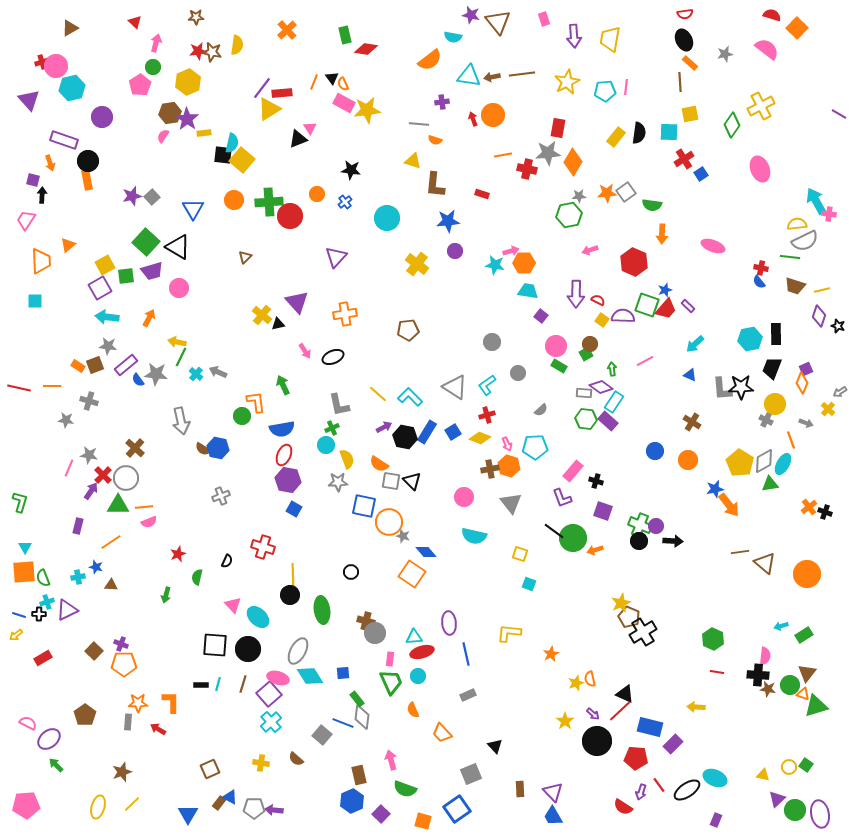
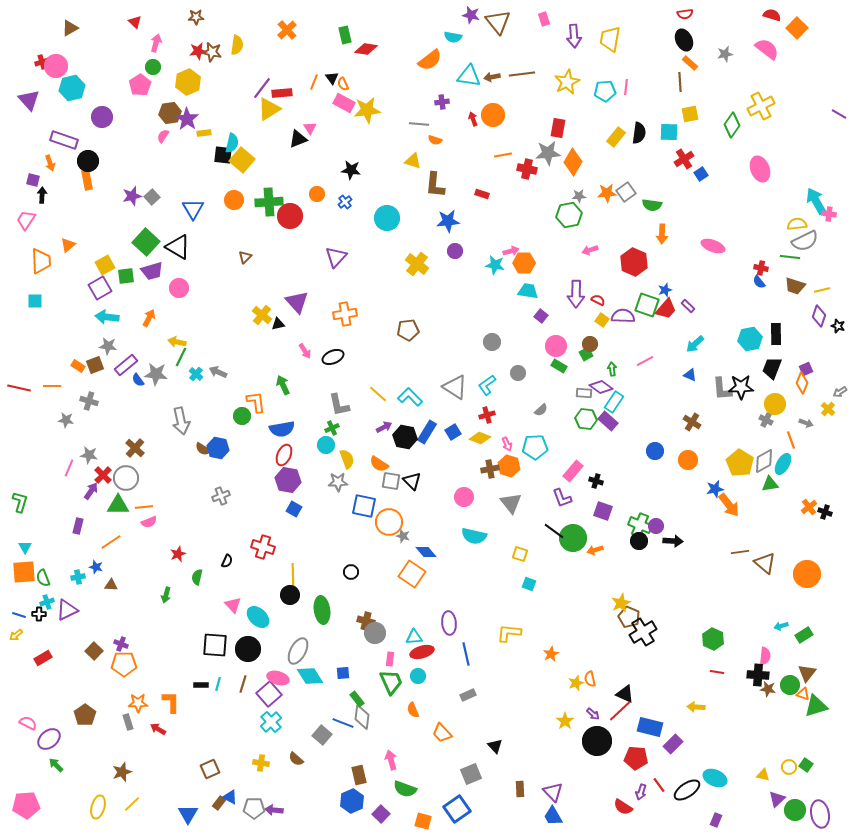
gray rectangle at (128, 722): rotated 21 degrees counterclockwise
